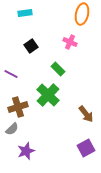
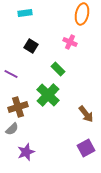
black square: rotated 24 degrees counterclockwise
purple star: moved 1 px down
